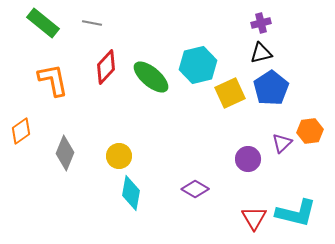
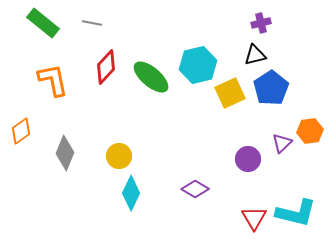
black triangle: moved 6 px left, 2 px down
cyan diamond: rotated 16 degrees clockwise
